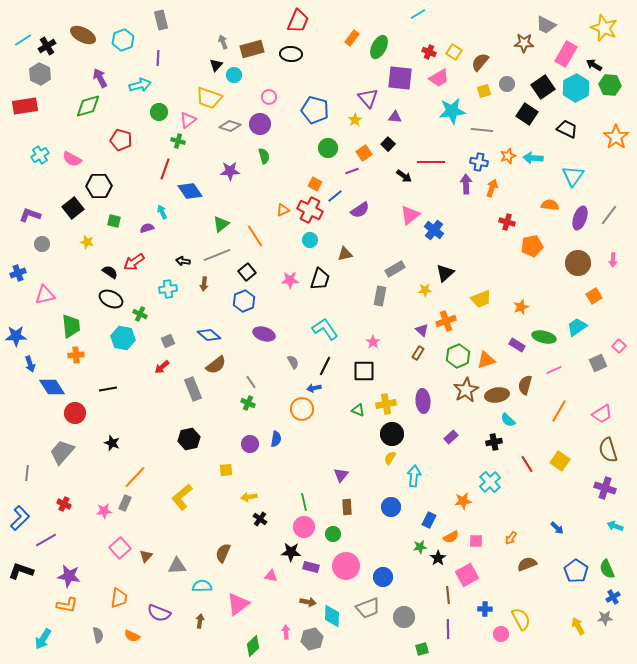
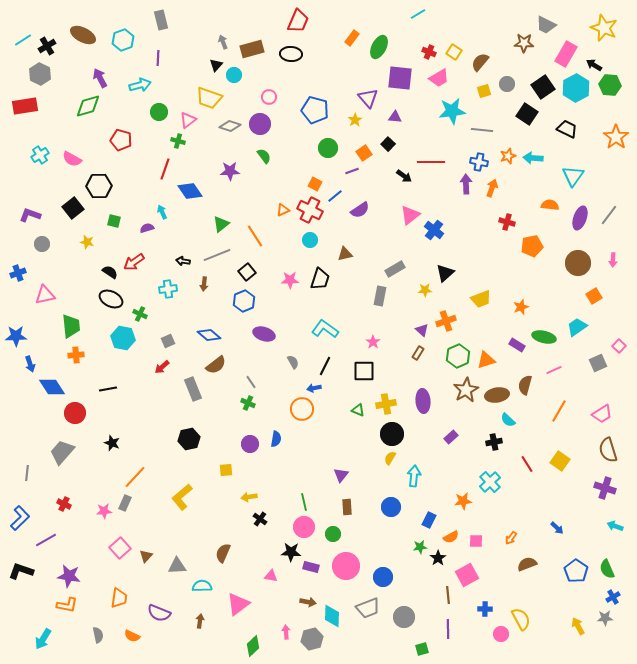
green semicircle at (264, 156): rotated 21 degrees counterclockwise
cyan L-shape at (325, 329): rotated 20 degrees counterclockwise
